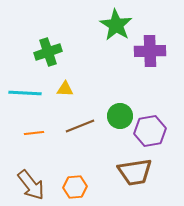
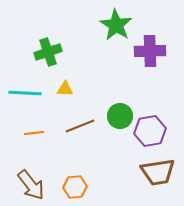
brown trapezoid: moved 23 px right
